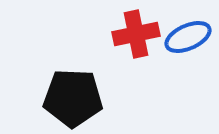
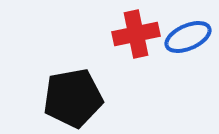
black pentagon: rotated 12 degrees counterclockwise
